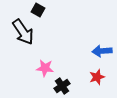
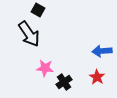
black arrow: moved 6 px right, 2 px down
red star: rotated 21 degrees counterclockwise
black cross: moved 2 px right, 4 px up
